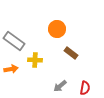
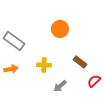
orange circle: moved 3 px right
brown rectangle: moved 9 px right, 9 px down
yellow cross: moved 9 px right, 5 px down
red semicircle: moved 9 px right, 7 px up; rotated 144 degrees counterclockwise
